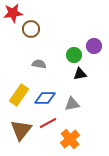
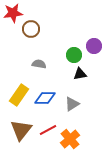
gray triangle: rotated 21 degrees counterclockwise
red line: moved 7 px down
